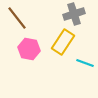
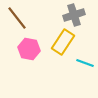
gray cross: moved 1 px down
